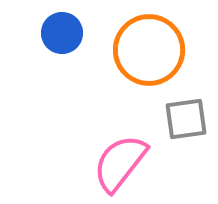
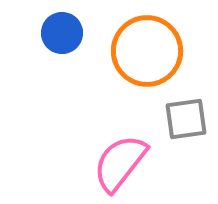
orange circle: moved 2 px left, 1 px down
